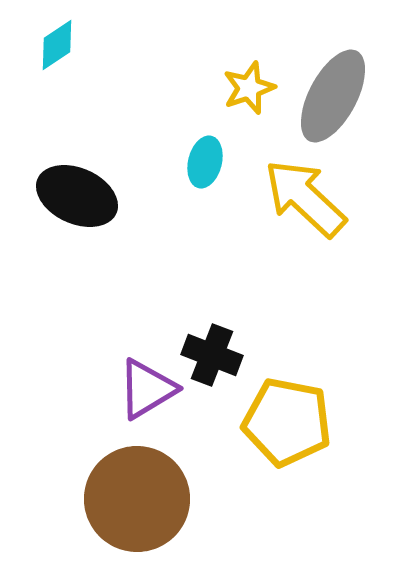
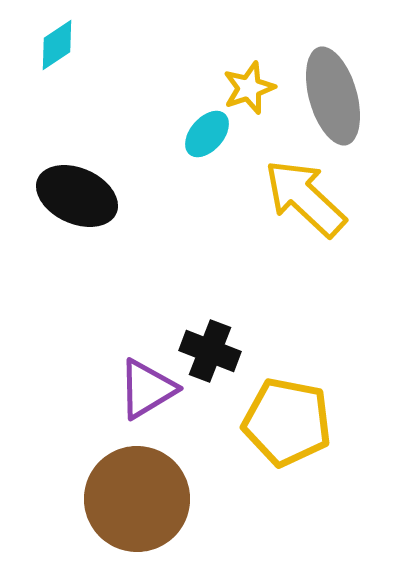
gray ellipse: rotated 44 degrees counterclockwise
cyan ellipse: moved 2 px right, 28 px up; rotated 27 degrees clockwise
black cross: moved 2 px left, 4 px up
